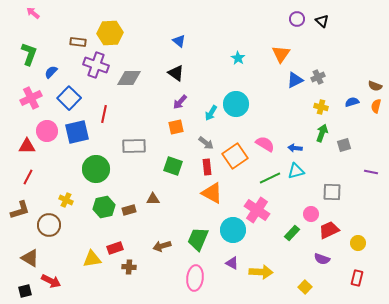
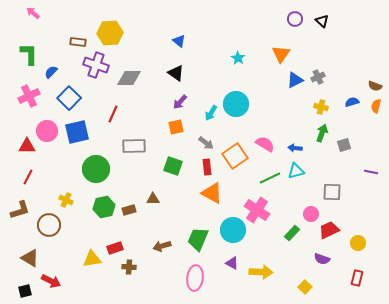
purple circle at (297, 19): moved 2 px left
green L-shape at (29, 54): rotated 20 degrees counterclockwise
pink cross at (31, 98): moved 2 px left, 2 px up
red line at (104, 114): moved 9 px right; rotated 12 degrees clockwise
